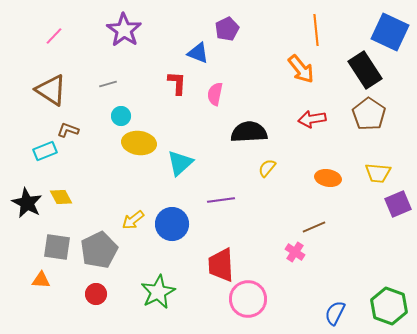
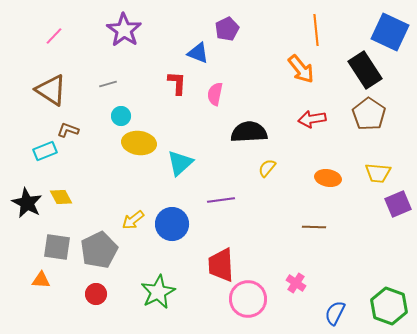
brown line: rotated 25 degrees clockwise
pink cross: moved 1 px right, 31 px down
